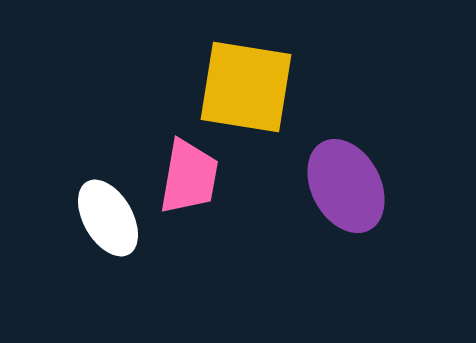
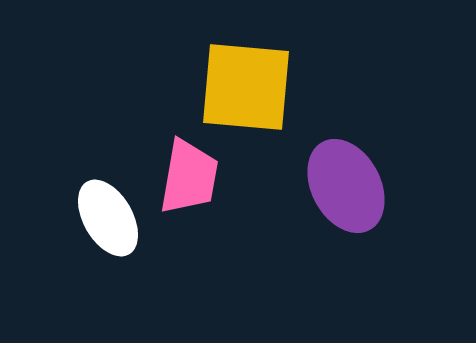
yellow square: rotated 4 degrees counterclockwise
